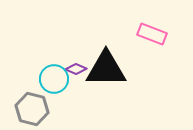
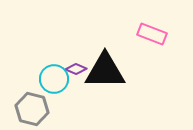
black triangle: moved 1 px left, 2 px down
